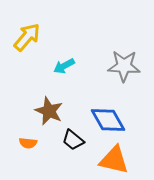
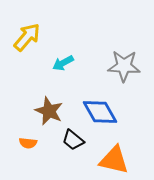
cyan arrow: moved 1 px left, 3 px up
blue diamond: moved 8 px left, 8 px up
